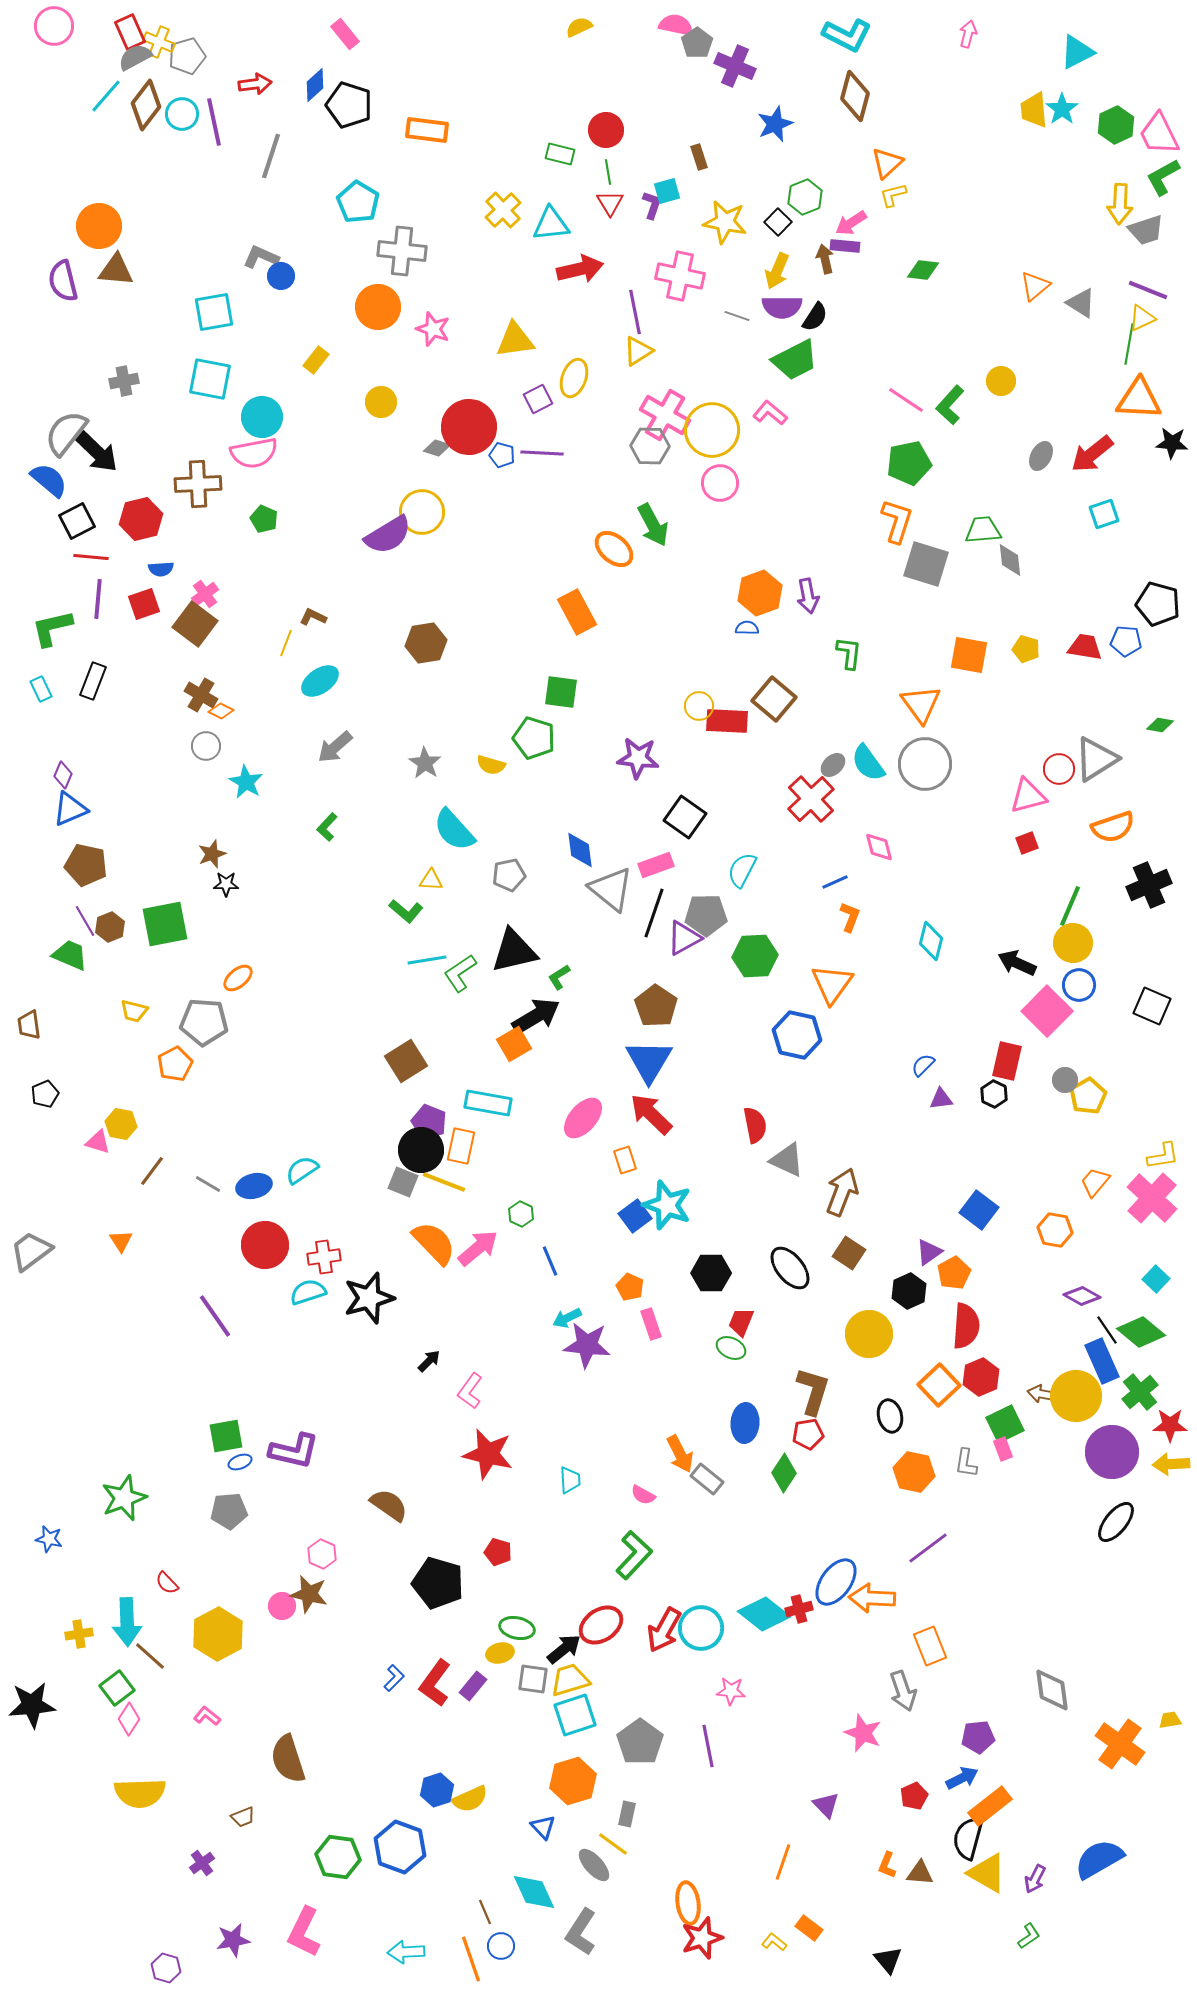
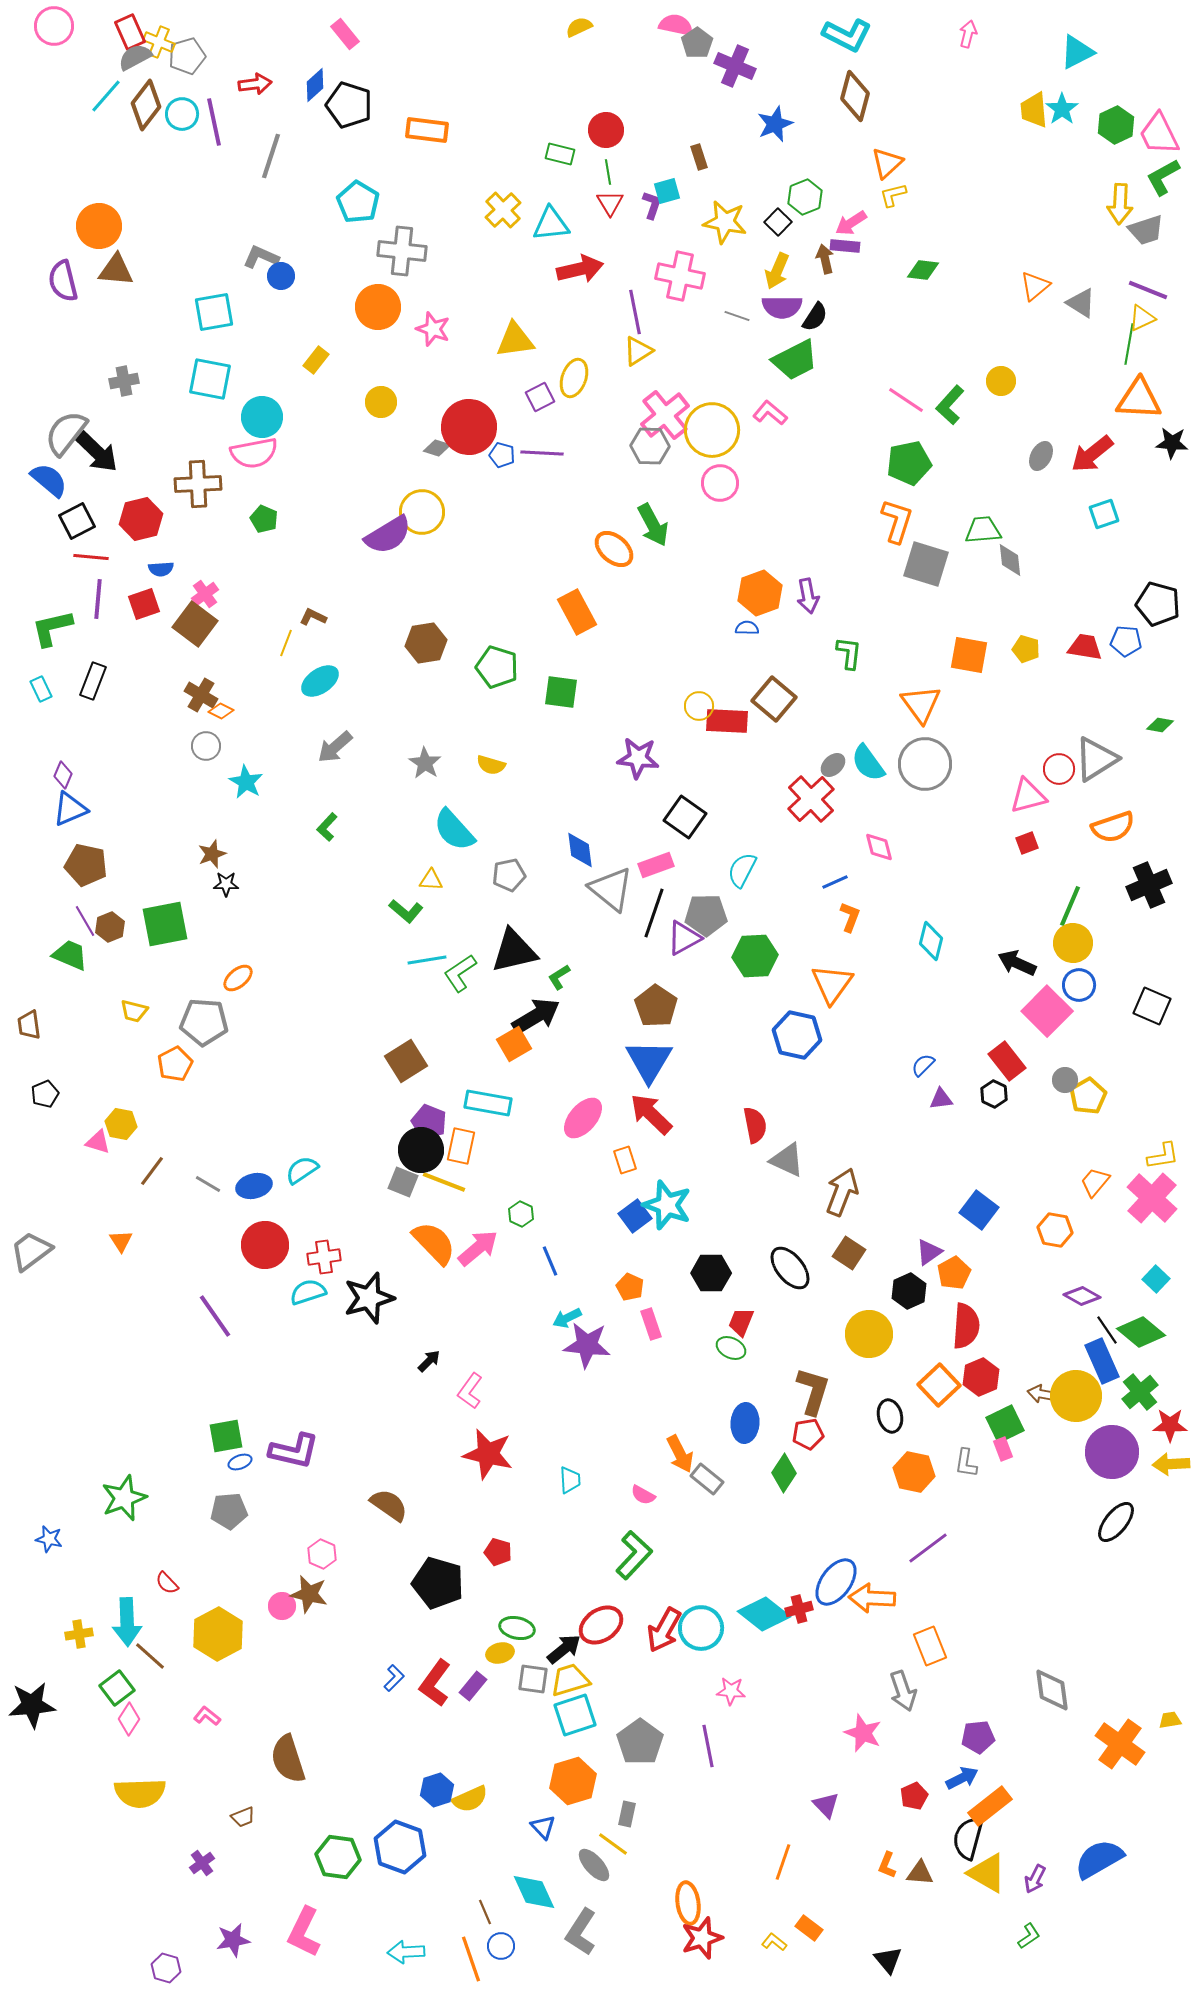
purple square at (538, 399): moved 2 px right, 2 px up
pink cross at (665, 415): rotated 21 degrees clockwise
green pentagon at (534, 738): moved 37 px left, 71 px up
red rectangle at (1007, 1061): rotated 51 degrees counterclockwise
